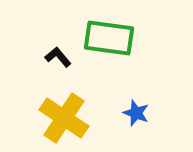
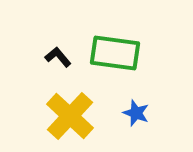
green rectangle: moved 6 px right, 15 px down
yellow cross: moved 6 px right, 2 px up; rotated 9 degrees clockwise
